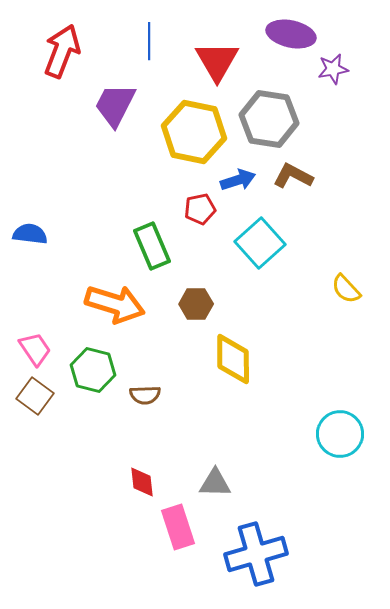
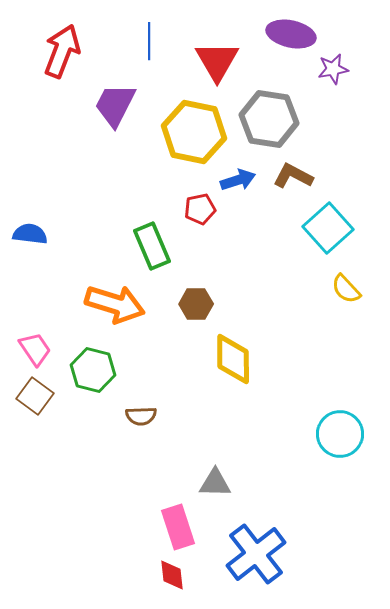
cyan square: moved 68 px right, 15 px up
brown semicircle: moved 4 px left, 21 px down
red diamond: moved 30 px right, 93 px down
blue cross: rotated 22 degrees counterclockwise
